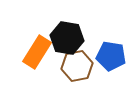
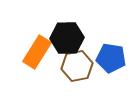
black hexagon: rotated 12 degrees counterclockwise
blue pentagon: moved 2 px down
